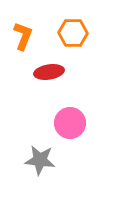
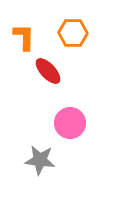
orange L-shape: moved 1 px right, 1 px down; rotated 20 degrees counterclockwise
red ellipse: moved 1 px left, 1 px up; rotated 56 degrees clockwise
